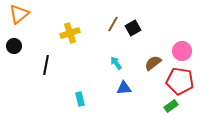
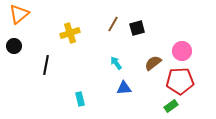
black square: moved 4 px right; rotated 14 degrees clockwise
red pentagon: rotated 12 degrees counterclockwise
